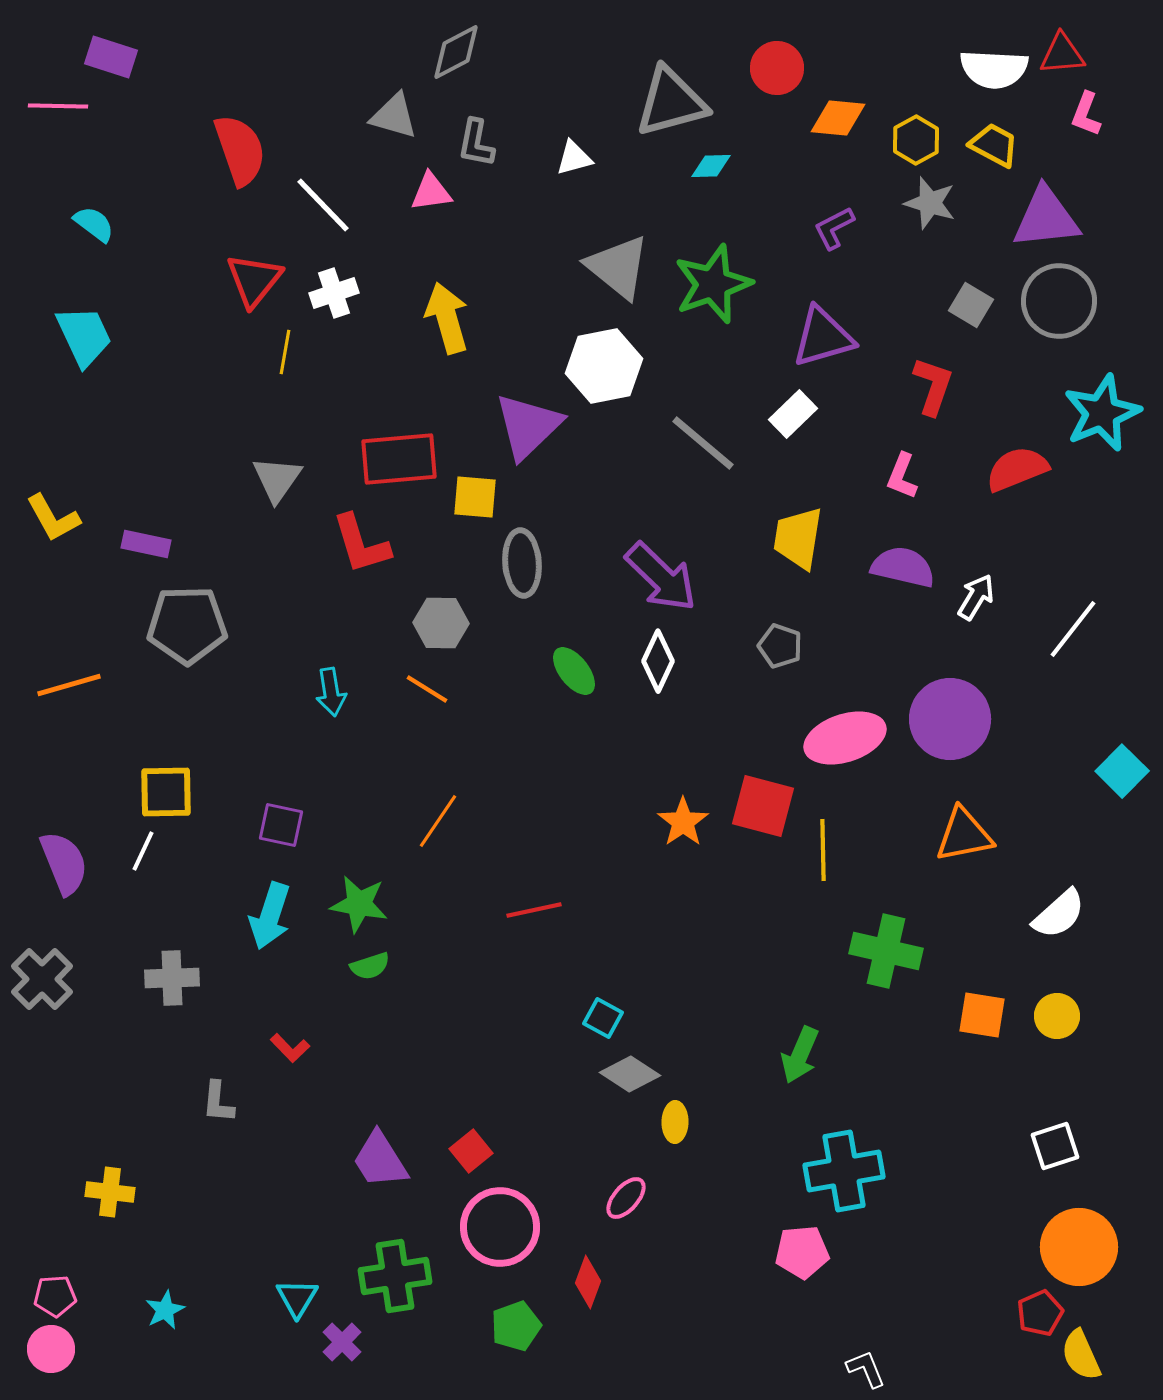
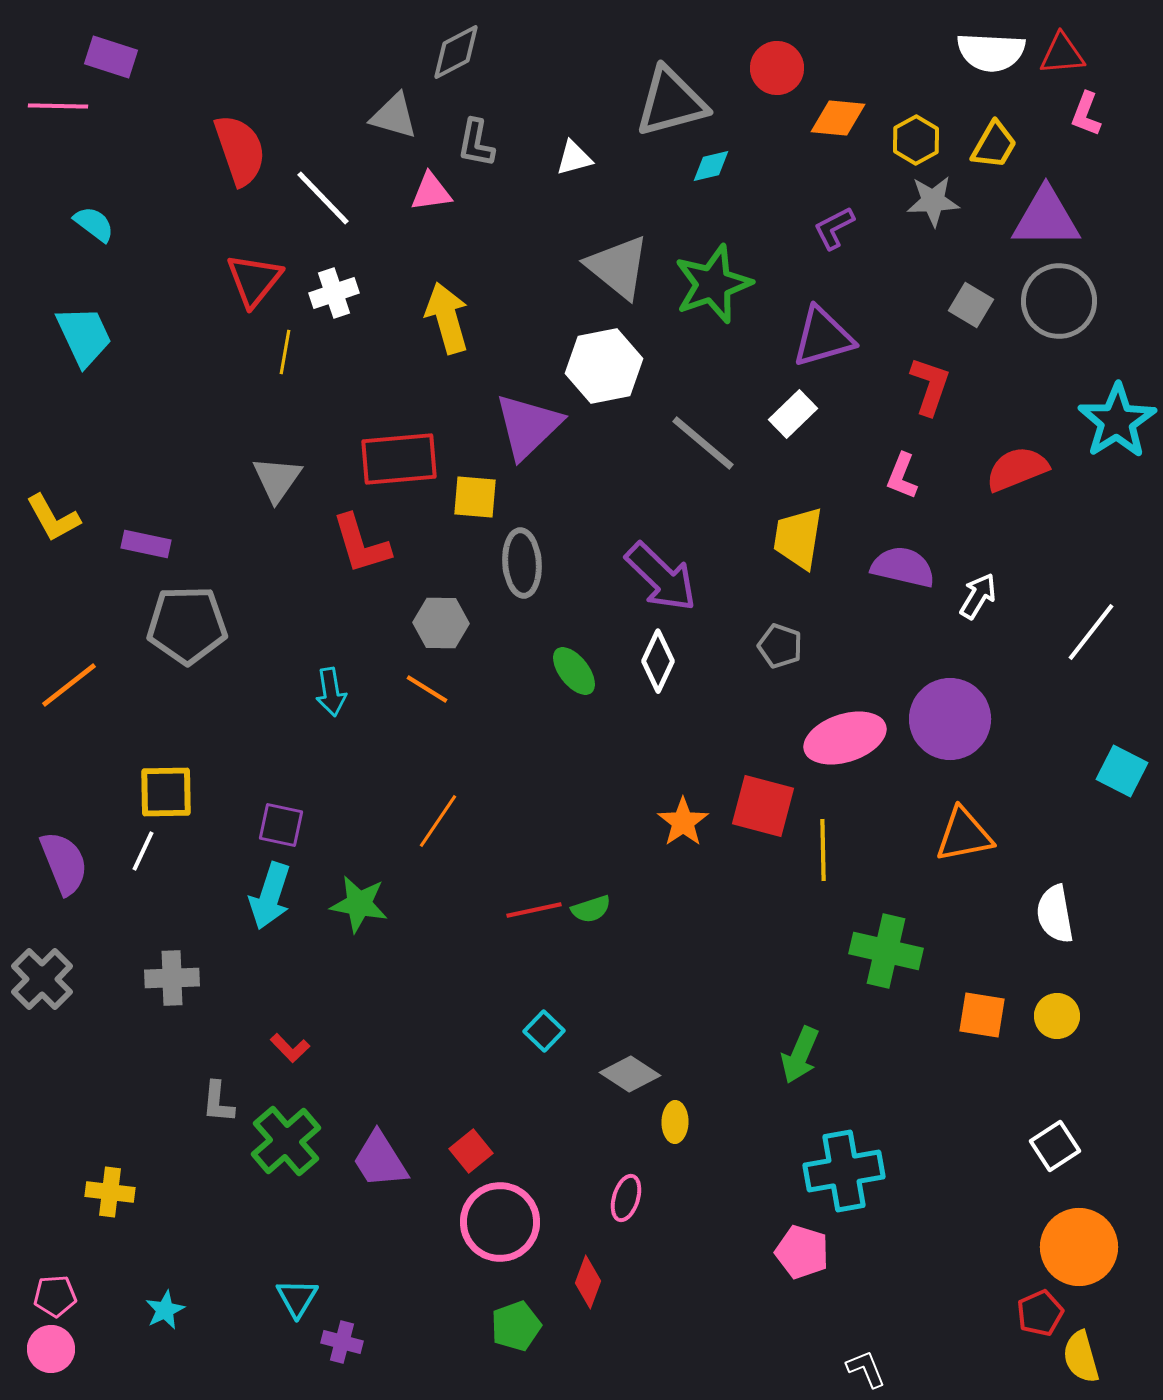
white semicircle at (994, 69): moved 3 px left, 17 px up
yellow trapezoid at (994, 145): rotated 92 degrees clockwise
cyan diamond at (711, 166): rotated 12 degrees counterclockwise
gray star at (930, 203): moved 3 px right, 2 px up; rotated 20 degrees counterclockwise
white line at (323, 205): moved 7 px up
purple triangle at (1046, 218): rotated 6 degrees clockwise
red L-shape at (933, 386): moved 3 px left
cyan star at (1102, 413): moved 15 px right, 8 px down; rotated 10 degrees counterclockwise
white arrow at (976, 597): moved 2 px right, 1 px up
white line at (1073, 629): moved 18 px right, 3 px down
orange line at (69, 685): rotated 22 degrees counterclockwise
cyan square at (1122, 771): rotated 18 degrees counterclockwise
white semicircle at (1059, 914): moved 4 px left; rotated 122 degrees clockwise
cyan arrow at (270, 916): moved 20 px up
green semicircle at (370, 966): moved 221 px right, 57 px up
cyan square at (603, 1018): moved 59 px left, 13 px down; rotated 15 degrees clockwise
white square at (1055, 1146): rotated 15 degrees counterclockwise
pink ellipse at (626, 1198): rotated 24 degrees counterclockwise
pink circle at (500, 1227): moved 5 px up
pink pentagon at (802, 1252): rotated 22 degrees clockwise
green cross at (395, 1276): moved 109 px left, 135 px up; rotated 32 degrees counterclockwise
purple cross at (342, 1342): rotated 30 degrees counterclockwise
yellow semicircle at (1081, 1355): moved 2 px down; rotated 8 degrees clockwise
